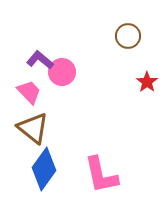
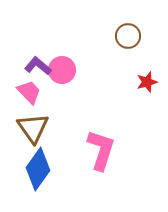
purple L-shape: moved 2 px left, 6 px down
pink circle: moved 2 px up
red star: rotated 20 degrees clockwise
brown triangle: rotated 16 degrees clockwise
blue diamond: moved 6 px left
pink L-shape: moved 25 px up; rotated 150 degrees counterclockwise
